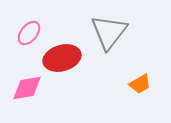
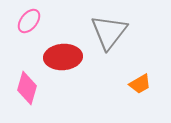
pink ellipse: moved 12 px up
red ellipse: moved 1 px right, 1 px up; rotated 12 degrees clockwise
pink diamond: rotated 64 degrees counterclockwise
